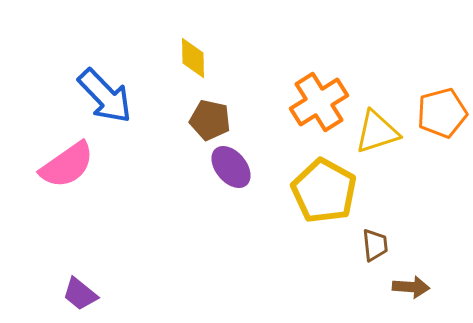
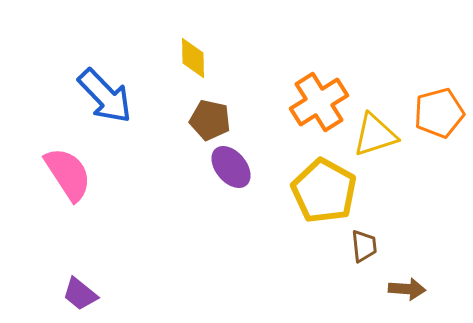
orange pentagon: moved 3 px left
yellow triangle: moved 2 px left, 3 px down
pink semicircle: moved 1 px right, 9 px down; rotated 88 degrees counterclockwise
brown trapezoid: moved 11 px left, 1 px down
brown arrow: moved 4 px left, 2 px down
